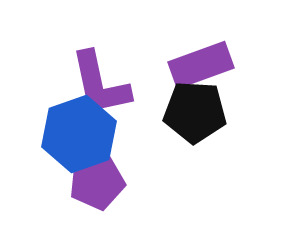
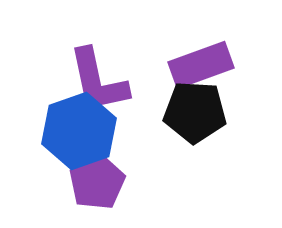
purple L-shape: moved 2 px left, 3 px up
blue hexagon: moved 3 px up
purple pentagon: rotated 18 degrees counterclockwise
